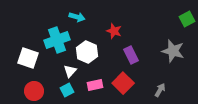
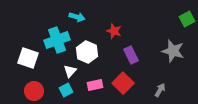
cyan square: moved 1 px left
